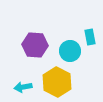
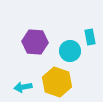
purple hexagon: moved 3 px up
yellow hexagon: rotated 8 degrees counterclockwise
